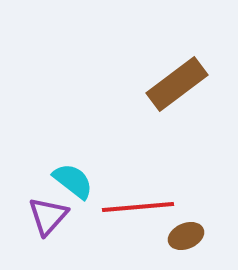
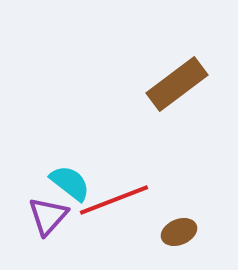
cyan semicircle: moved 3 px left, 2 px down
red line: moved 24 px left, 7 px up; rotated 16 degrees counterclockwise
brown ellipse: moved 7 px left, 4 px up
